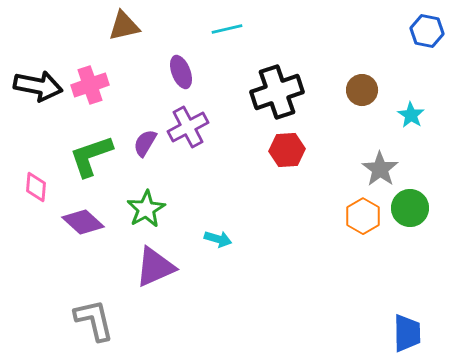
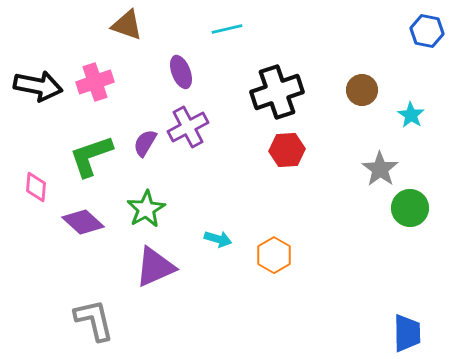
brown triangle: moved 3 px right, 1 px up; rotated 32 degrees clockwise
pink cross: moved 5 px right, 3 px up
orange hexagon: moved 89 px left, 39 px down
